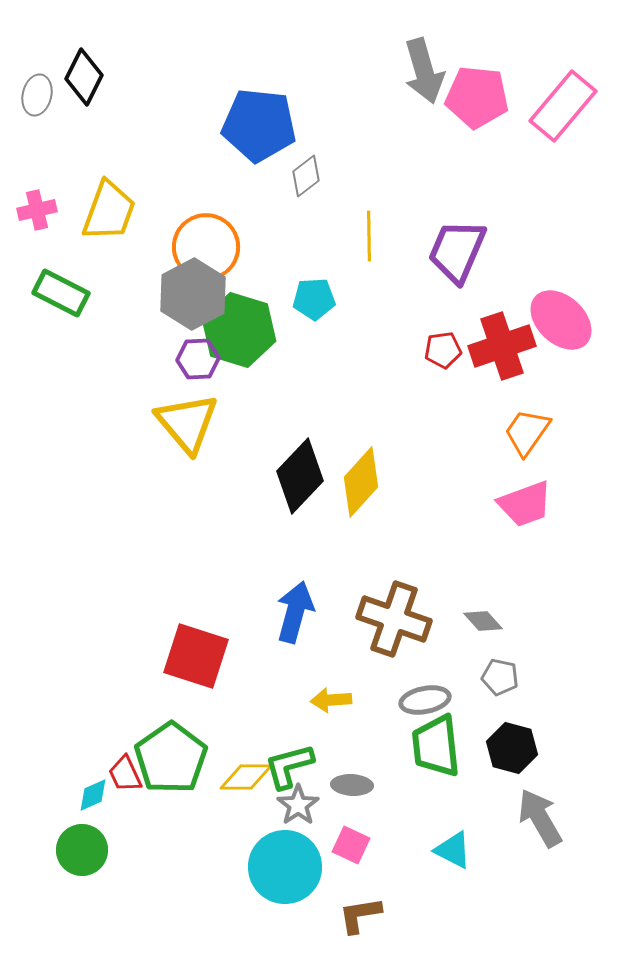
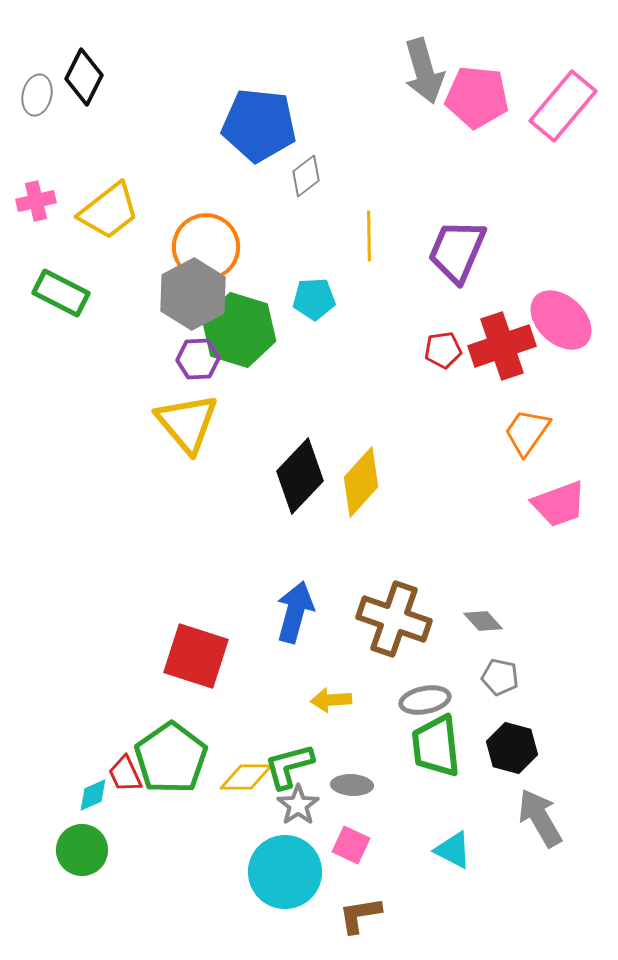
pink cross at (37, 210): moved 1 px left, 9 px up
yellow trapezoid at (109, 211): rotated 32 degrees clockwise
pink trapezoid at (525, 504): moved 34 px right
cyan circle at (285, 867): moved 5 px down
